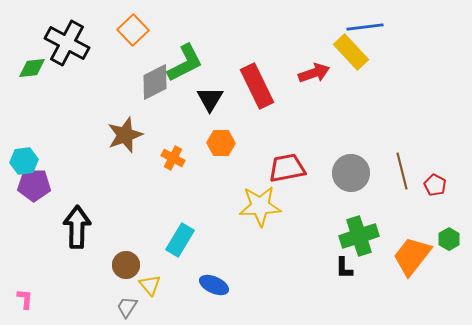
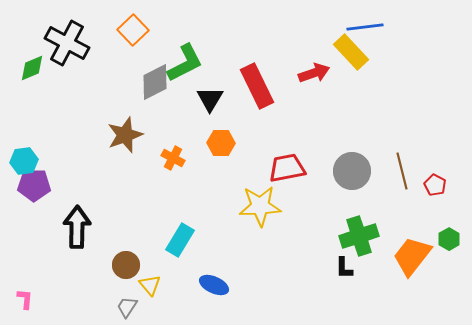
green diamond: rotated 16 degrees counterclockwise
gray circle: moved 1 px right, 2 px up
